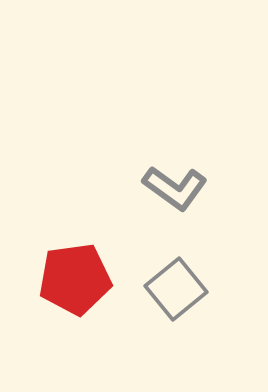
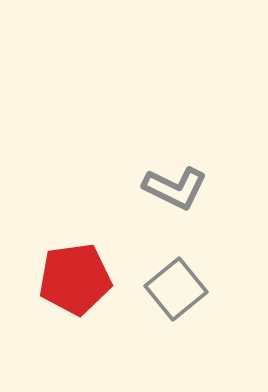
gray L-shape: rotated 10 degrees counterclockwise
